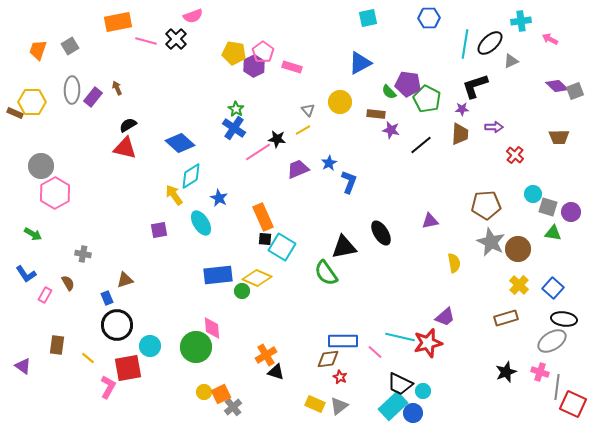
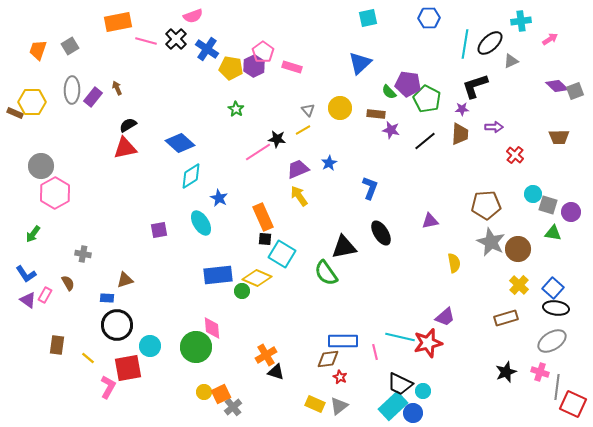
pink arrow at (550, 39): rotated 119 degrees clockwise
yellow pentagon at (234, 53): moved 3 px left, 15 px down
blue triangle at (360, 63): rotated 15 degrees counterclockwise
yellow circle at (340, 102): moved 6 px down
blue cross at (234, 128): moved 27 px left, 79 px up
black line at (421, 145): moved 4 px right, 4 px up
red triangle at (125, 148): rotated 25 degrees counterclockwise
blue L-shape at (349, 182): moved 21 px right, 6 px down
yellow arrow at (174, 195): moved 125 px right, 1 px down
gray square at (548, 207): moved 2 px up
green arrow at (33, 234): rotated 96 degrees clockwise
cyan square at (282, 247): moved 7 px down
blue rectangle at (107, 298): rotated 64 degrees counterclockwise
black ellipse at (564, 319): moved 8 px left, 11 px up
pink line at (375, 352): rotated 35 degrees clockwise
purple triangle at (23, 366): moved 5 px right, 66 px up
